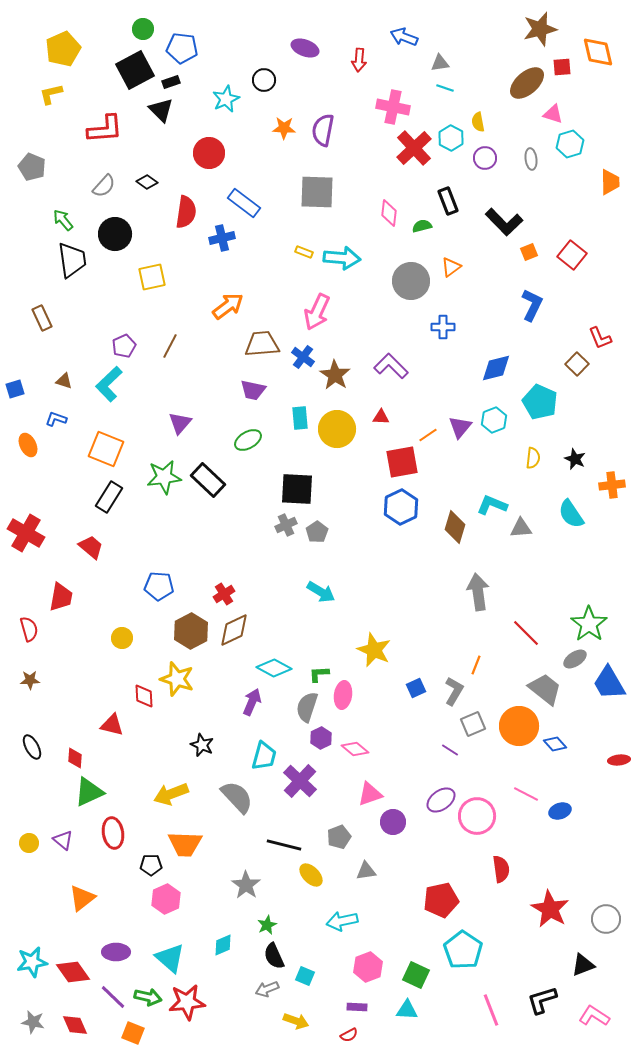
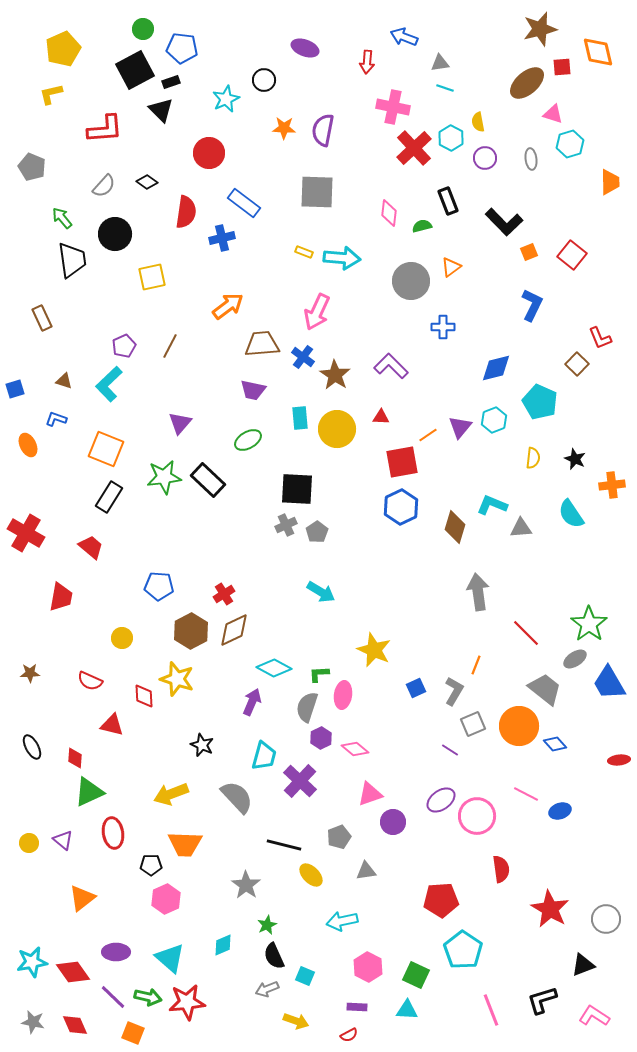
red arrow at (359, 60): moved 8 px right, 2 px down
green arrow at (63, 220): moved 1 px left, 2 px up
red semicircle at (29, 629): moved 61 px right, 52 px down; rotated 130 degrees clockwise
brown star at (30, 680): moved 7 px up
red pentagon at (441, 900): rotated 8 degrees clockwise
pink hexagon at (368, 967): rotated 12 degrees counterclockwise
